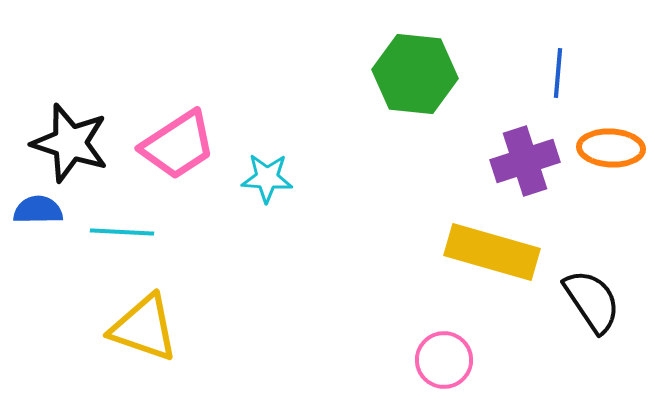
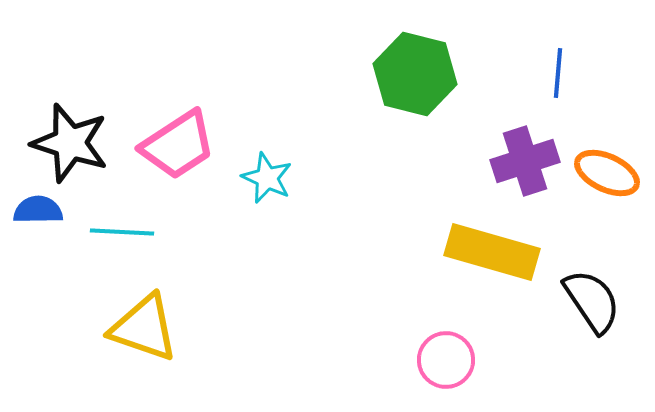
green hexagon: rotated 8 degrees clockwise
orange ellipse: moved 4 px left, 25 px down; rotated 22 degrees clockwise
cyan star: rotated 21 degrees clockwise
pink circle: moved 2 px right
